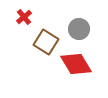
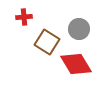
red cross: rotated 35 degrees clockwise
brown square: moved 1 px right
